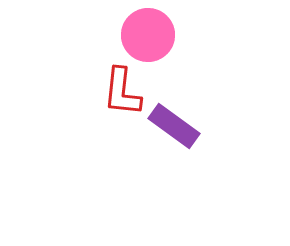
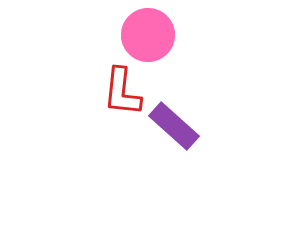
purple rectangle: rotated 6 degrees clockwise
